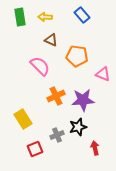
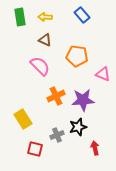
brown triangle: moved 6 px left
red square: rotated 35 degrees clockwise
